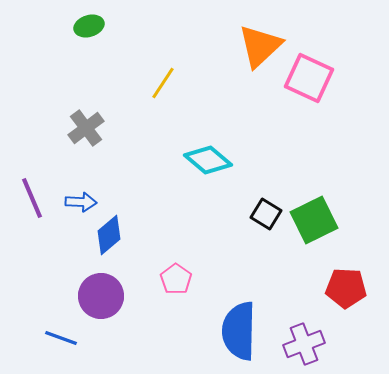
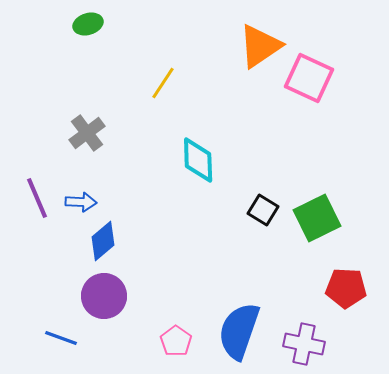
green ellipse: moved 1 px left, 2 px up
orange triangle: rotated 9 degrees clockwise
gray cross: moved 1 px right, 5 px down
cyan diamond: moved 10 px left; rotated 48 degrees clockwise
purple line: moved 5 px right
black square: moved 3 px left, 4 px up
green square: moved 3 px right, 2 px up
blue diamond: moved 6 px left, 6 px down
pink pentagon: moved 62 px down
purple circle: moved 3 px right
blue semicircle: rotated 18 degrees clockwise
purple cross: rotated 33 degrees clockwise
